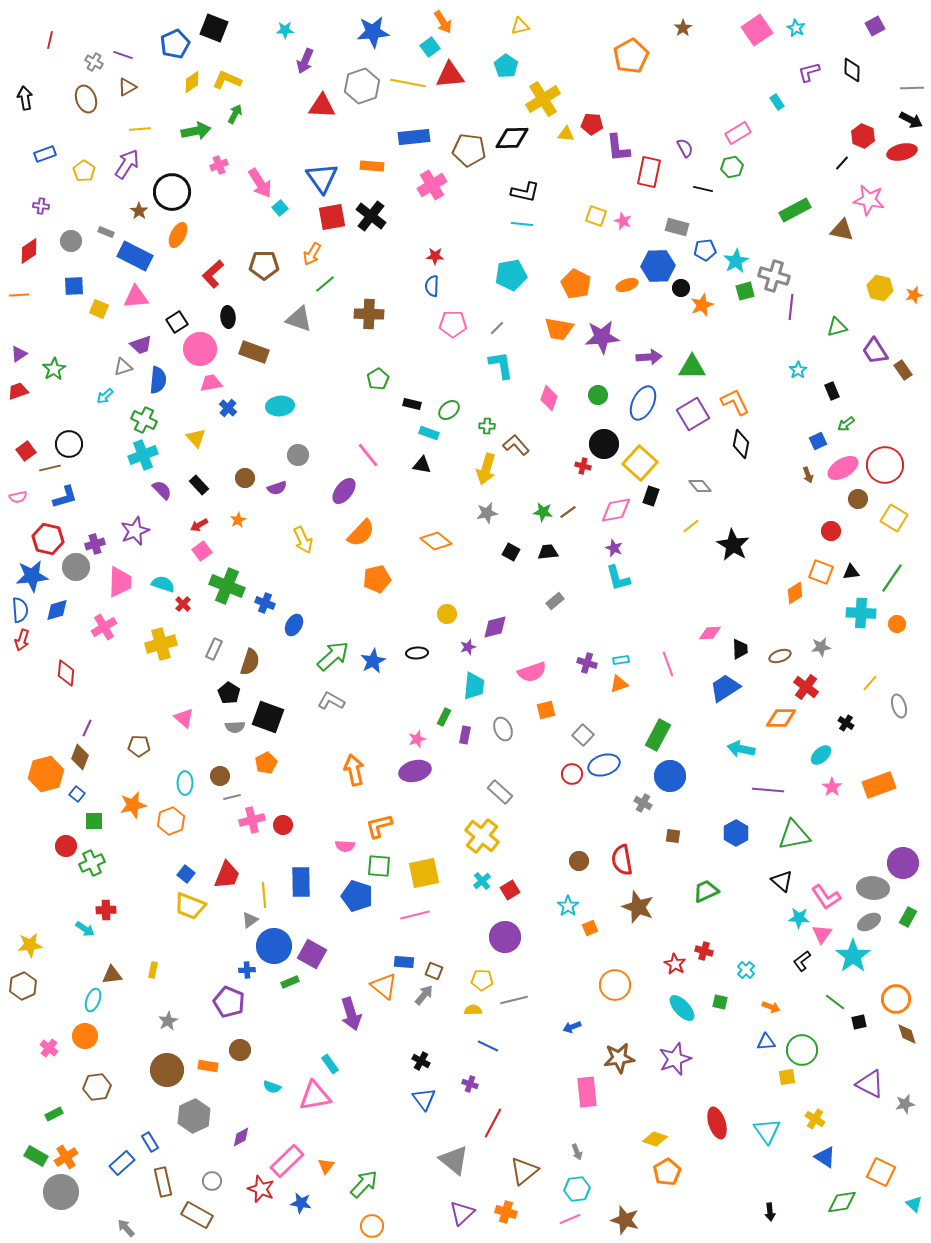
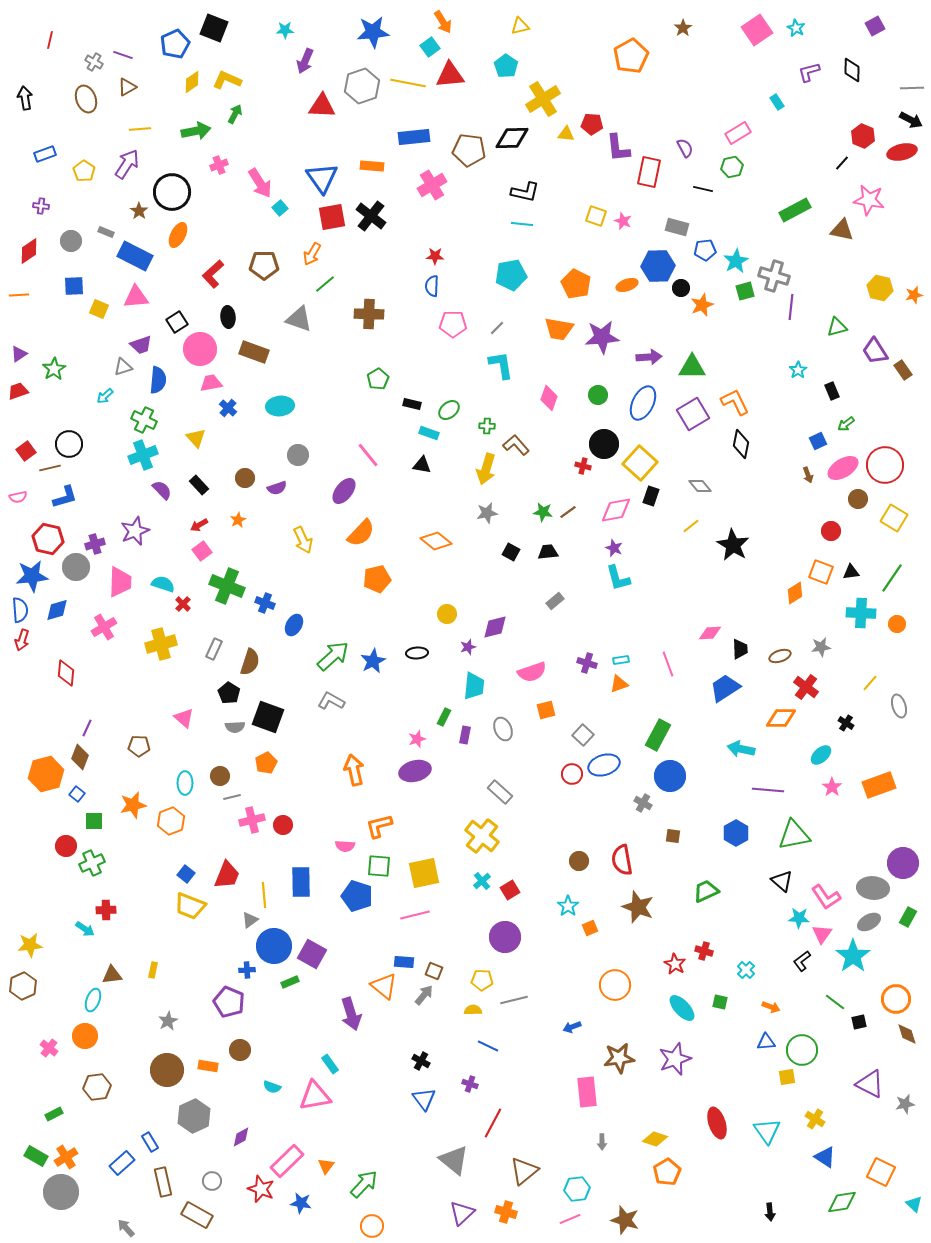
gray arrow at (577, 1152): moved 25 px right, 10 px up; rotated 21 degrees clockwise
